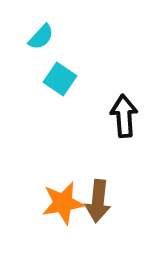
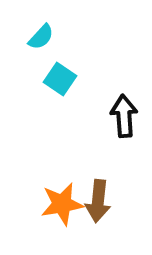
orange star: moved 1 px left, 1 px down
